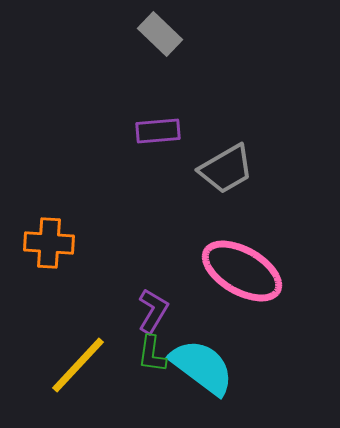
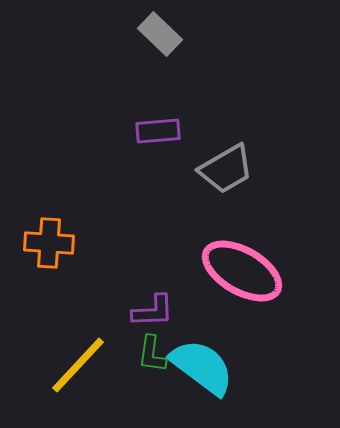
purple L-shape: rotated 57 degrees clockwise
